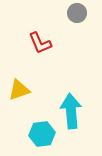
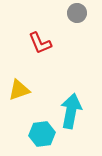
cyan arrow: rotated 16 degrees clockwise
